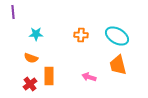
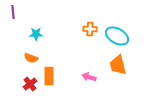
orange cross: moved 9 px right, 6 px up
